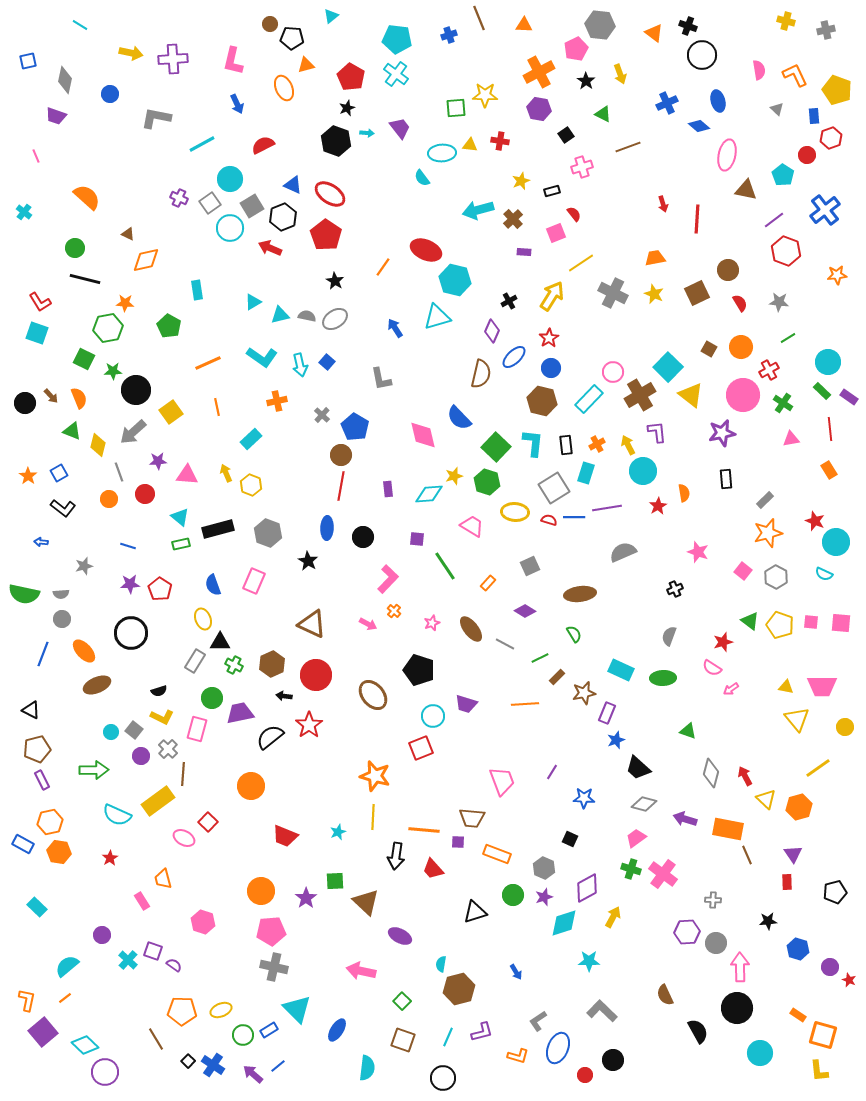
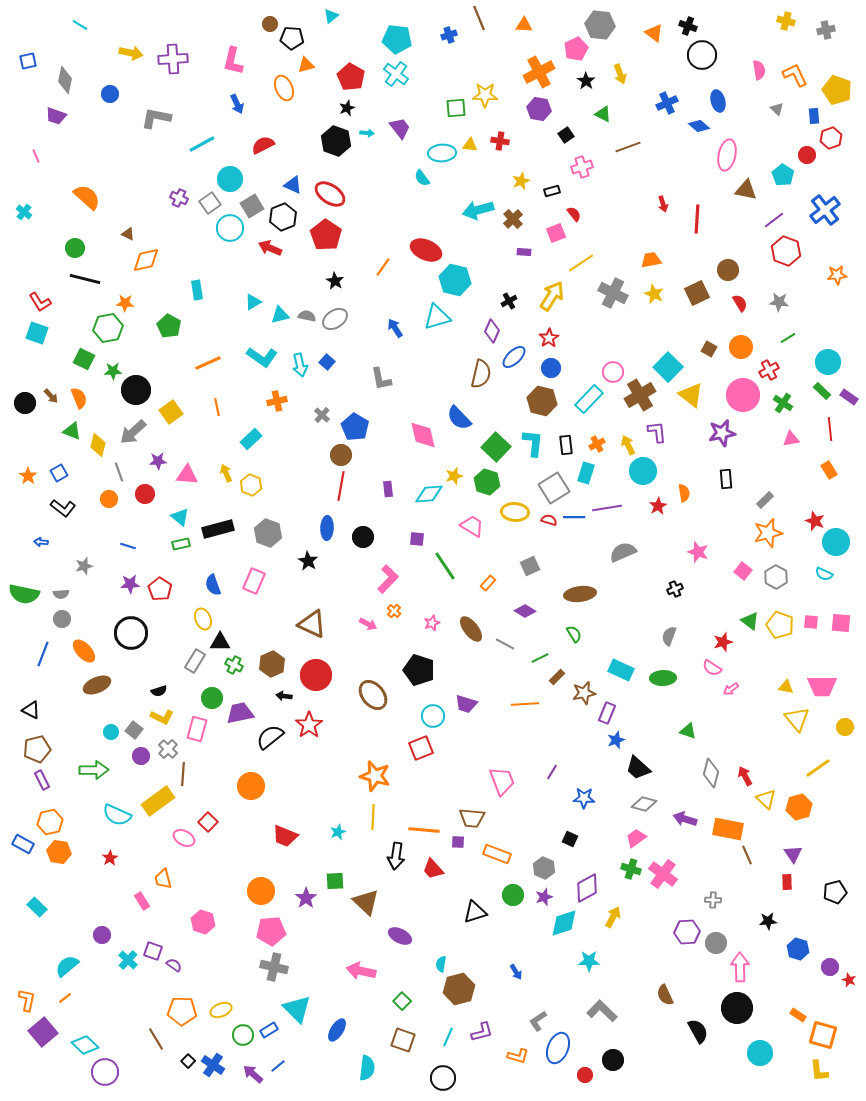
orange trapezoid at (655, 258): moved 4 px left, 2 px down
